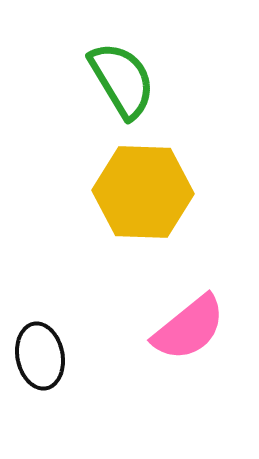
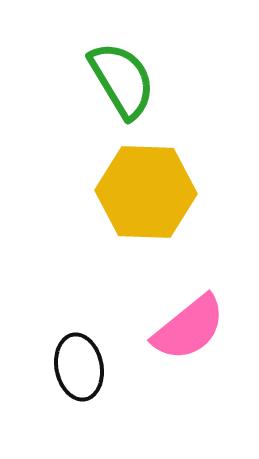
yellow hexagon: moved 3 px right
black ellipse: moved 39 px right, 11 px down
